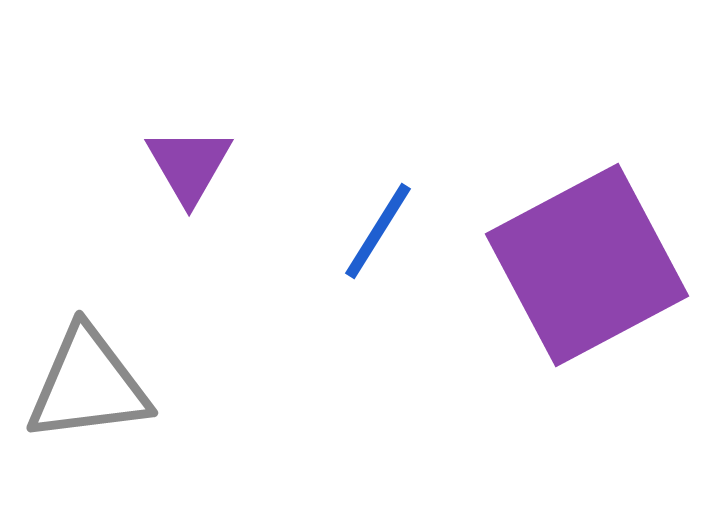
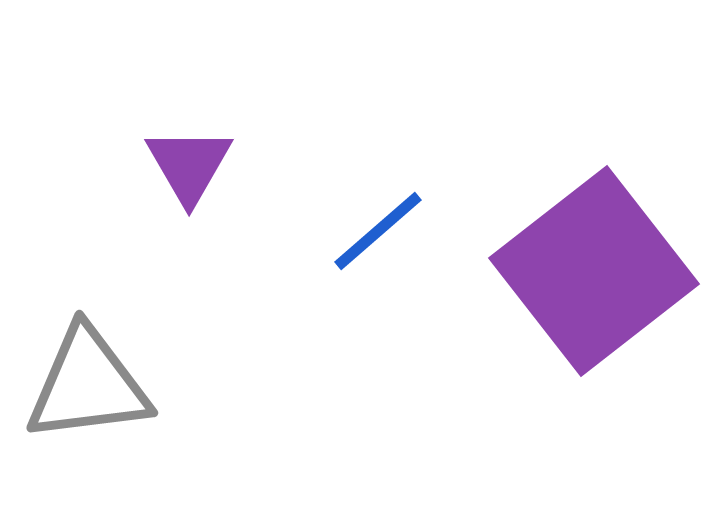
blue line: rotated 17 degrees clockwise
purple square: moved 7 px right, 6 px down; rotated 10 degrees counterclockwise
